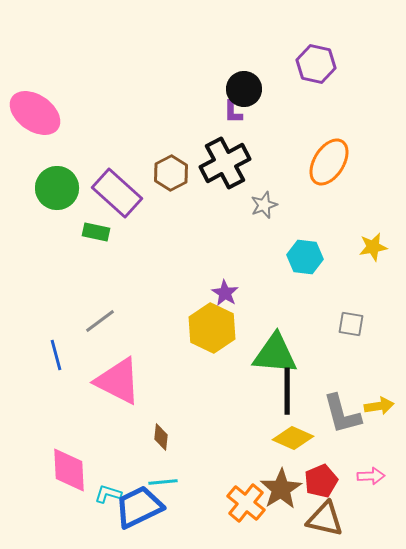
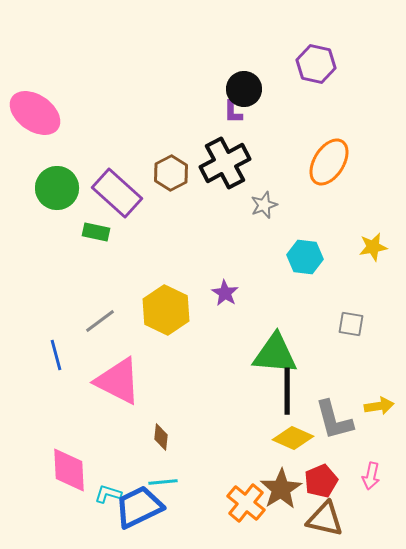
yellow hexagon: moved 46 px left, 18 px up
gray L-shape: moved 8 px left, 6 px down
pink arrow: rotated 104 degrees clockwise
